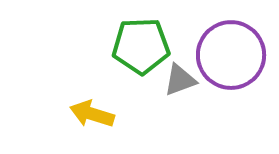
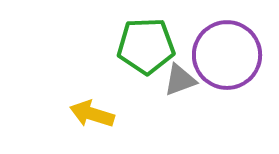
green pentagon: moved 5 px right
purple circle: moved 4 px left
